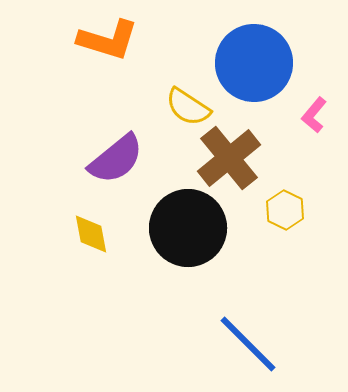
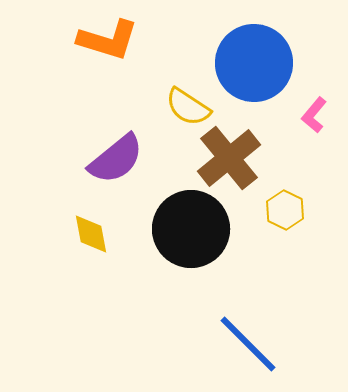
black circle: moved 3 px right, 1 px down
